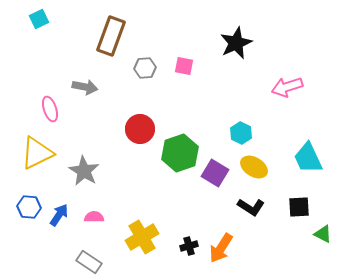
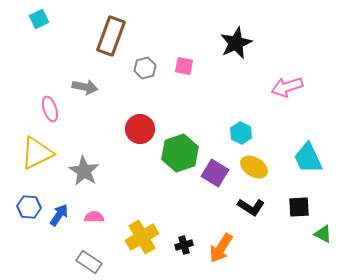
gray hexagon: rotated 10 degrees counterclockwise
black cross: moved 5 px left, 1 px up
